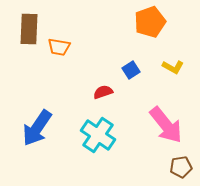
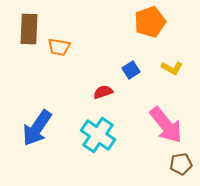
yellow L-shape: moved 1 px left, 1 px down
brown pentagon: moved 3 px up
